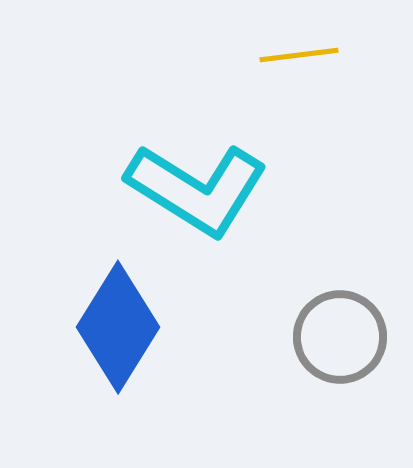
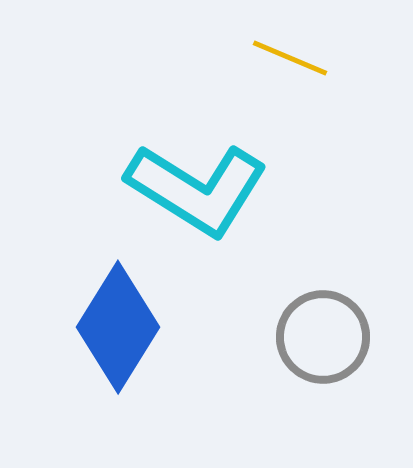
yellow line: moved 9 px left, 3 px down; rotated 30 degrees clockwise
gray circle: moved 17 px left
